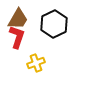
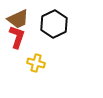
brown trapezoid: rotated 35 degrees clockwise
yellow cross: rotated 36 degrees clockwise
